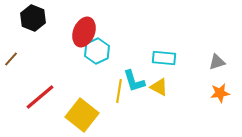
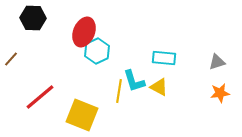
black hexagon: rotated 20 degrees counterclockwise
yellow square: rotated 16 degrees counterclockwise
